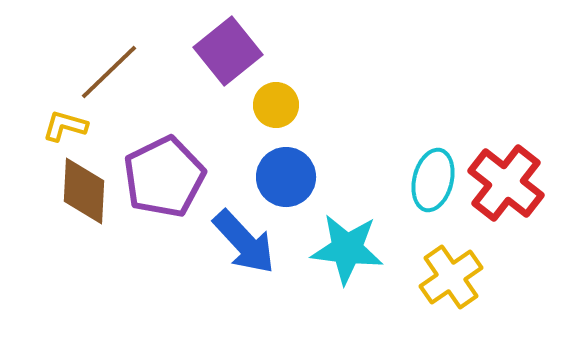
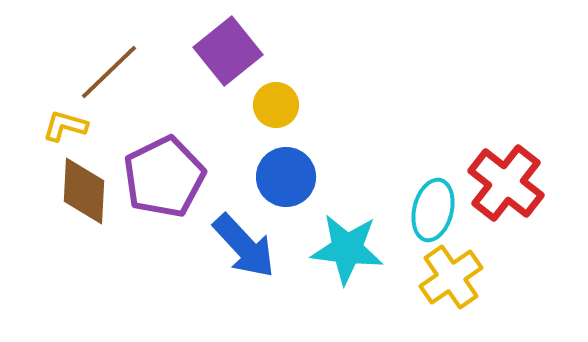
cyan ellipse: moved 30 px down
blue arrow: moved 4 px down
